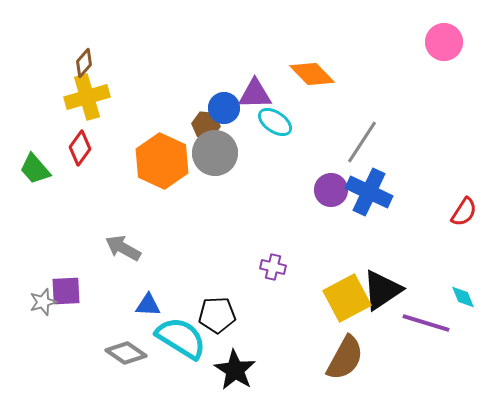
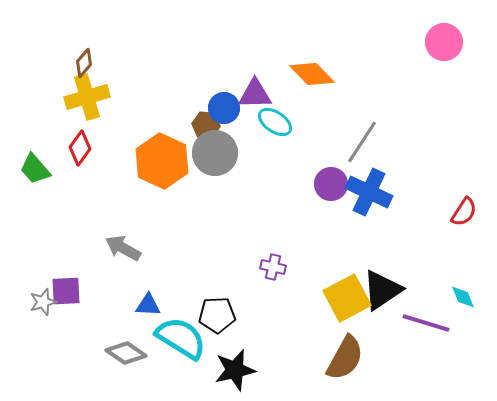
purple circle: moved 6 px up
black star: rotated 27 degrees clockwise
